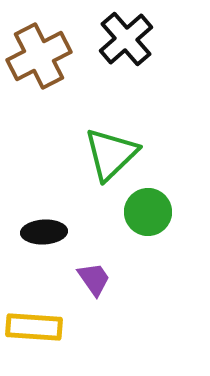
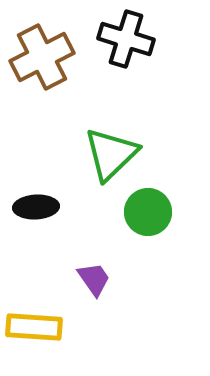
black cross: rotated 32 degrees counterclockwise
brown cross: moved 3 px right, 1 px down
black ellipse: moved 8 px left, 25 px up
